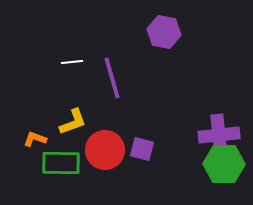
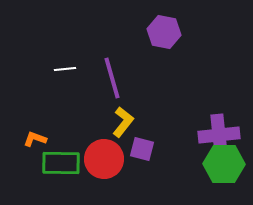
white line: moved 7 px left, 7 px down
yellow L-shape: moved 50 px right; rotated 32 degrees counterclockwise
red circle: moved 1 px left, 9 px down
